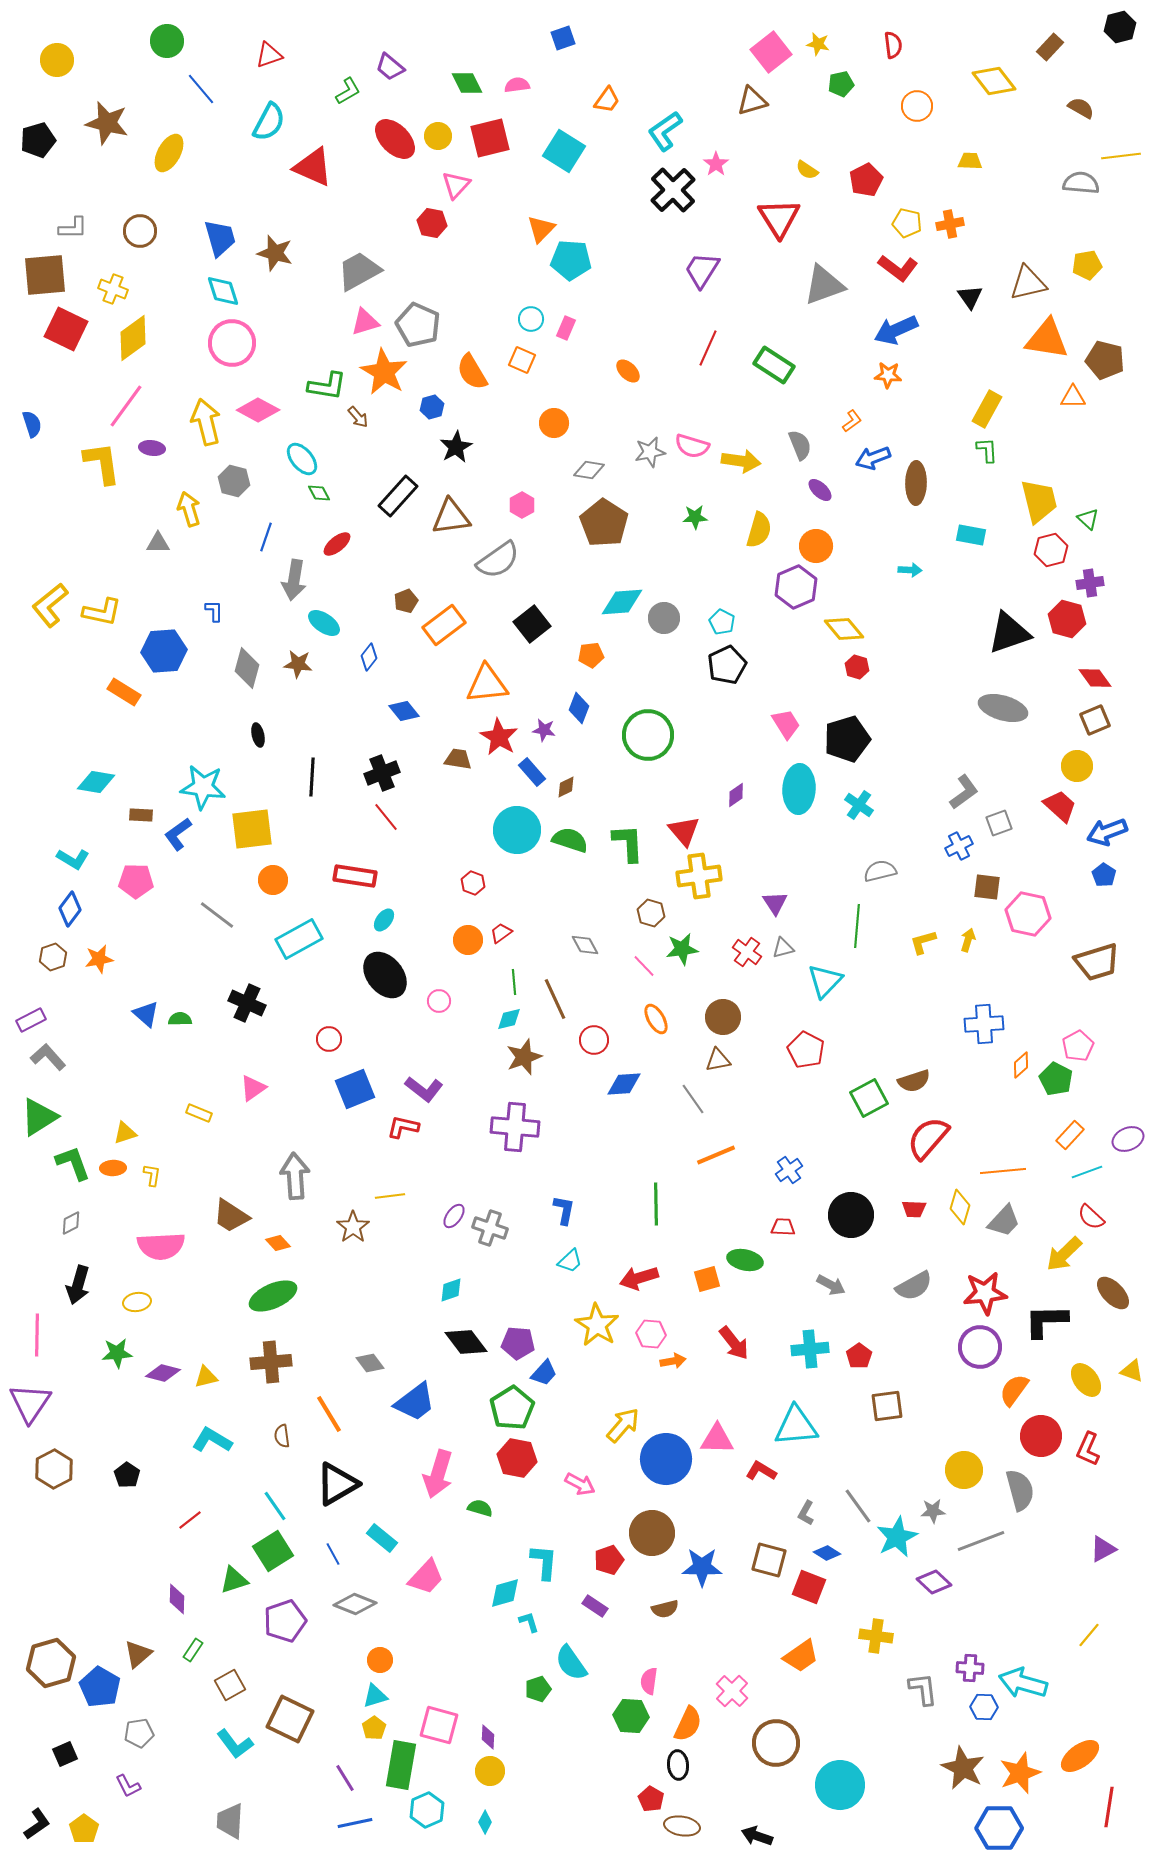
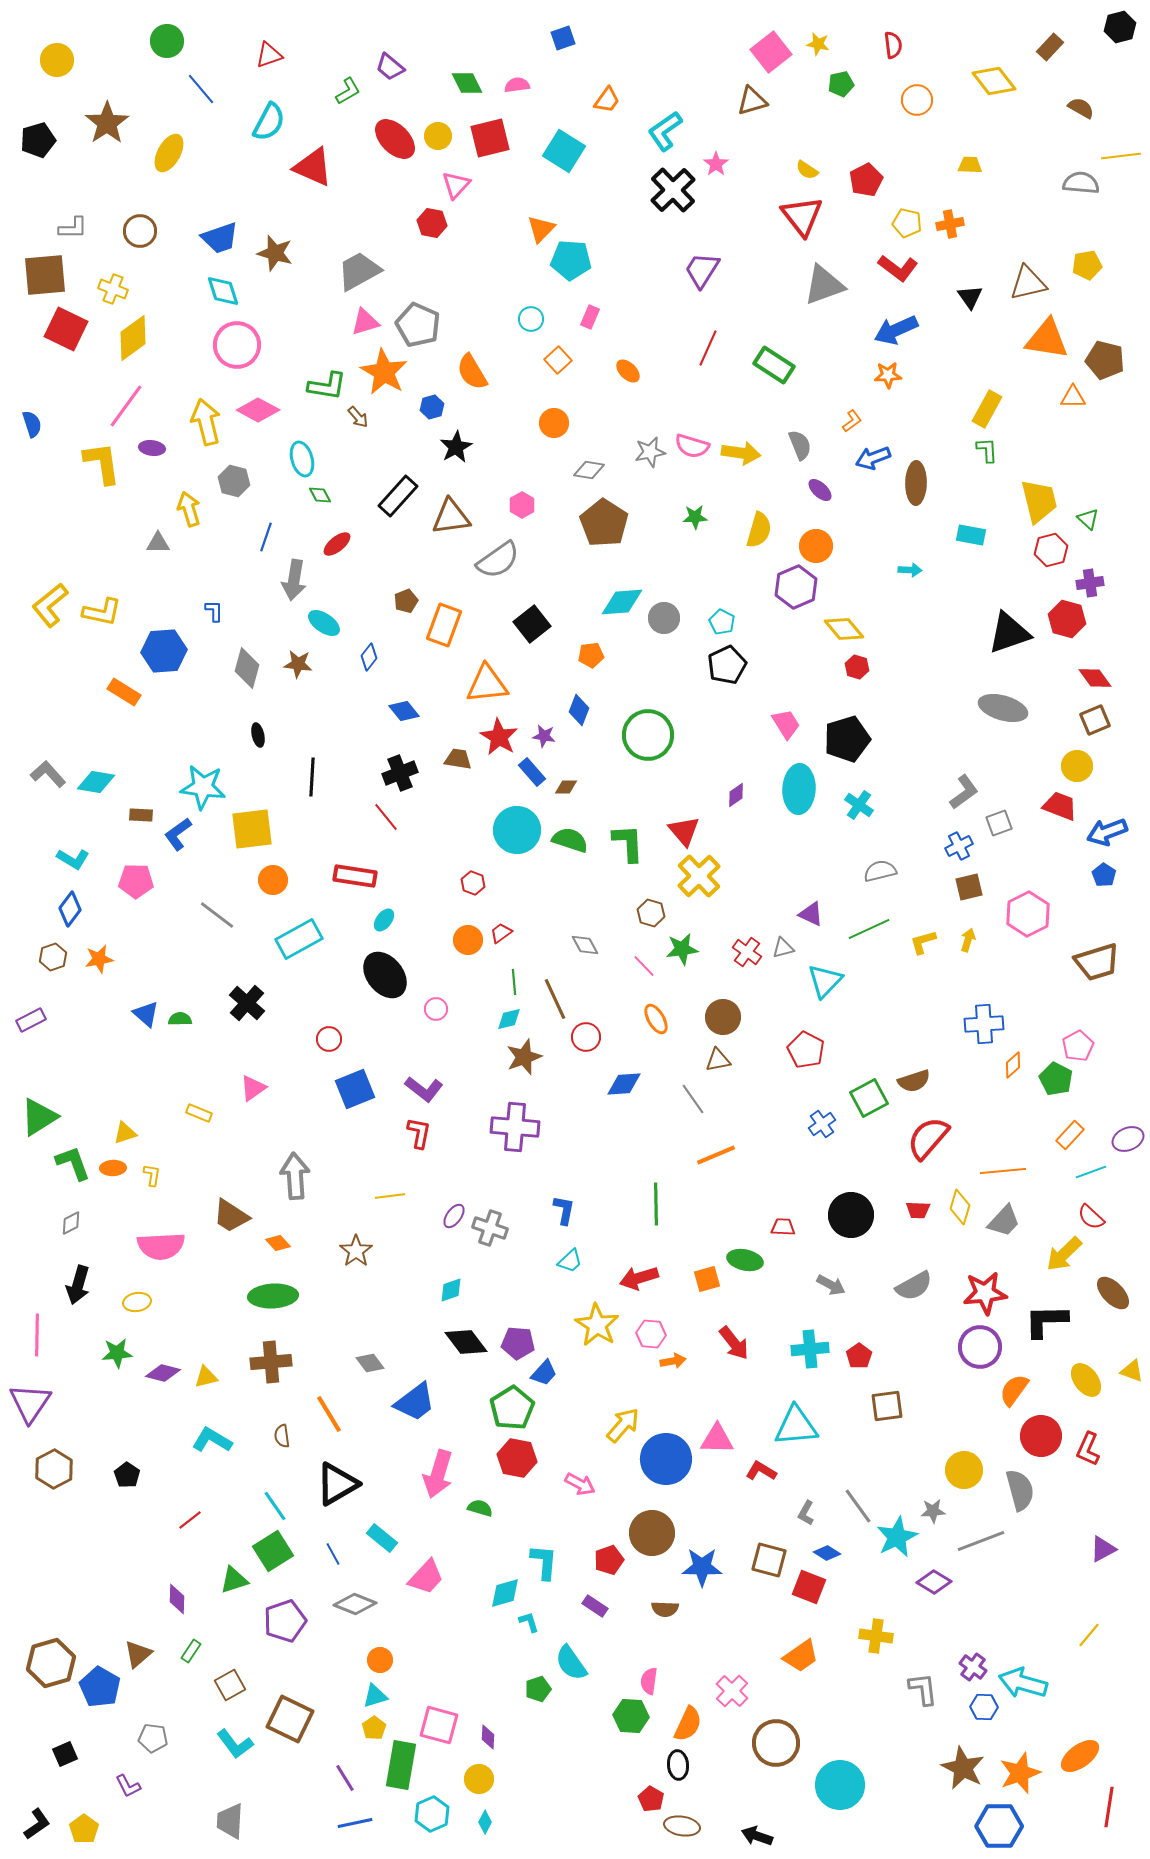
orange circle at (917, 106): moved 6 px up
brown star at (107, 123): rotated 24 degrees clockwise
yellow trapezoid at (970, 161): moved 4 px down
red triangle at (779, 218): moved 23 px right, 2 px up; rotated 6 degrees counterclockwise
blue trapezoid at (220, 238): rotated 87 degrees clockwise
pink rectangle at (566, 328): moved 24 px right, 11 px up
pink circle at (232, 343): moved 5 px right, 2 px down
orange square at (522, 360): moved 36 px right; rotated 24 degrees clockwise
orange star at (888, 375): rotated 8 degrees counterclockwise
cyan ellipse at (302, 459): rotated 24 degrees clockwise
yellow arrow at (741, 461): moved 8 px up
green diamond at (319, 493): moved 1 px right, 2 px down
orange rectangle at (444, 625): rotated 33 degrees counterclockwise
blue diamond at (579, 708): moved 2 px down
purple star at (544, 730): moved 6 px down
black cross at (382, 773): moved 18 px right
brown diamond at (566, 787): rotated 25 degrees clockwise
red trapezoid at (1060, 806): rotated 21 degrees counterclockwise
yellow cross at (699, 876): rotated 36 degrees counterclockwise
brown square at (987, 887): moved 18 px left; rotated 20 degrees counterclockwise
purple triangle at (775, 903): moved 36 px right, 11 px down; rotated 32 degrees counterclockwise
pink hexagon at (1028, 914): rotated 21 degrees clockwise
green line at (857, 926): moved 12 px right, 3 px down; rotated 60 degrees clockwise
pink circle at (439, 1001): moved 3 px left, 8 px down
black cross at (247, 1003): rotated 18 degrees clockwise
red circle at (594, 1040): moved 8 px left, 3 px up
gray L-shape at (48, 1057): moved 283 px up
orange diamond at (1021, 1065): moved 8 px left
red L-shape at (403, 1127): moved 16 px right, 6 px down; rotated 88 degrees clockwise
blue cross at (789, 1170): moved 33 px right, 46 px up
cyan line at (1087, 1172): moved 4 px right
red trapezoid at (914, 1209): moved 4 px right, 1 px down
brown star at (353, 1227): moved 3 px right, 24 px down
green ellipse at (273, 1296): rotated 21 degrees clockwise
purple diamond at (934, 1582): rotated 12 degrees counterclockwise
brown semicircle at (665, 1609): rotated 16 degrees clockwise
green rectangle at (193, 1650): moved 2 px left, 1 px down
purple cross at (970, 1668): moved 3 px right, 1 px up; rotated 32 degrees clockwise
gray pentagon at (139, 1733): moved 14 px right, 5 px down; rotated 16 degrees clockwise
yellow circle at (490, 1771): moved 11 px left, 8 px down
cyan hexagon at (427, 1810): moved 5 px right, 4 px down
blue hexagon at (999, 1828): moved 2 px up
